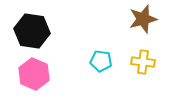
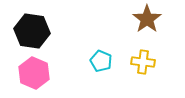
brown star: moved 4 px right; rotated 20 degrees counterclockwise
cyan pentagon: rotated 15 degrees clockwise
pink hexagon: moved 1 px up
